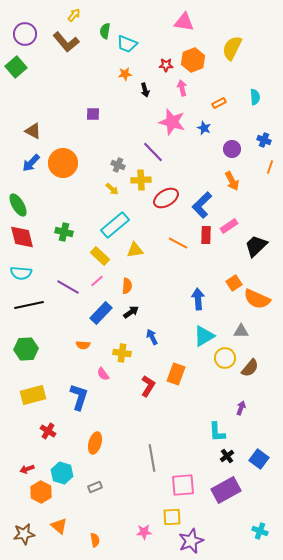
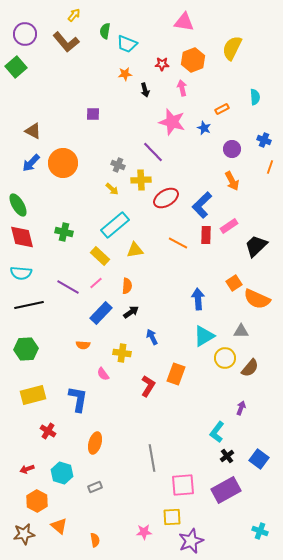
red star at (166, 65): moved 4 px left, 1 px up
orange rectangle at (219, 103): moved 3 px right, 6 px down
pink line at (97, 281): moved 1 px left, 2 px down
blue L-shape at (79, 397): moved 1 px left, 2 px down; rotated 8 degrees counterclockwise
cyan L-shape at (217, 432): rotated 40 degrees clockwise
orange hexagon at (41, 492): moved 4 px left, 9 px down
